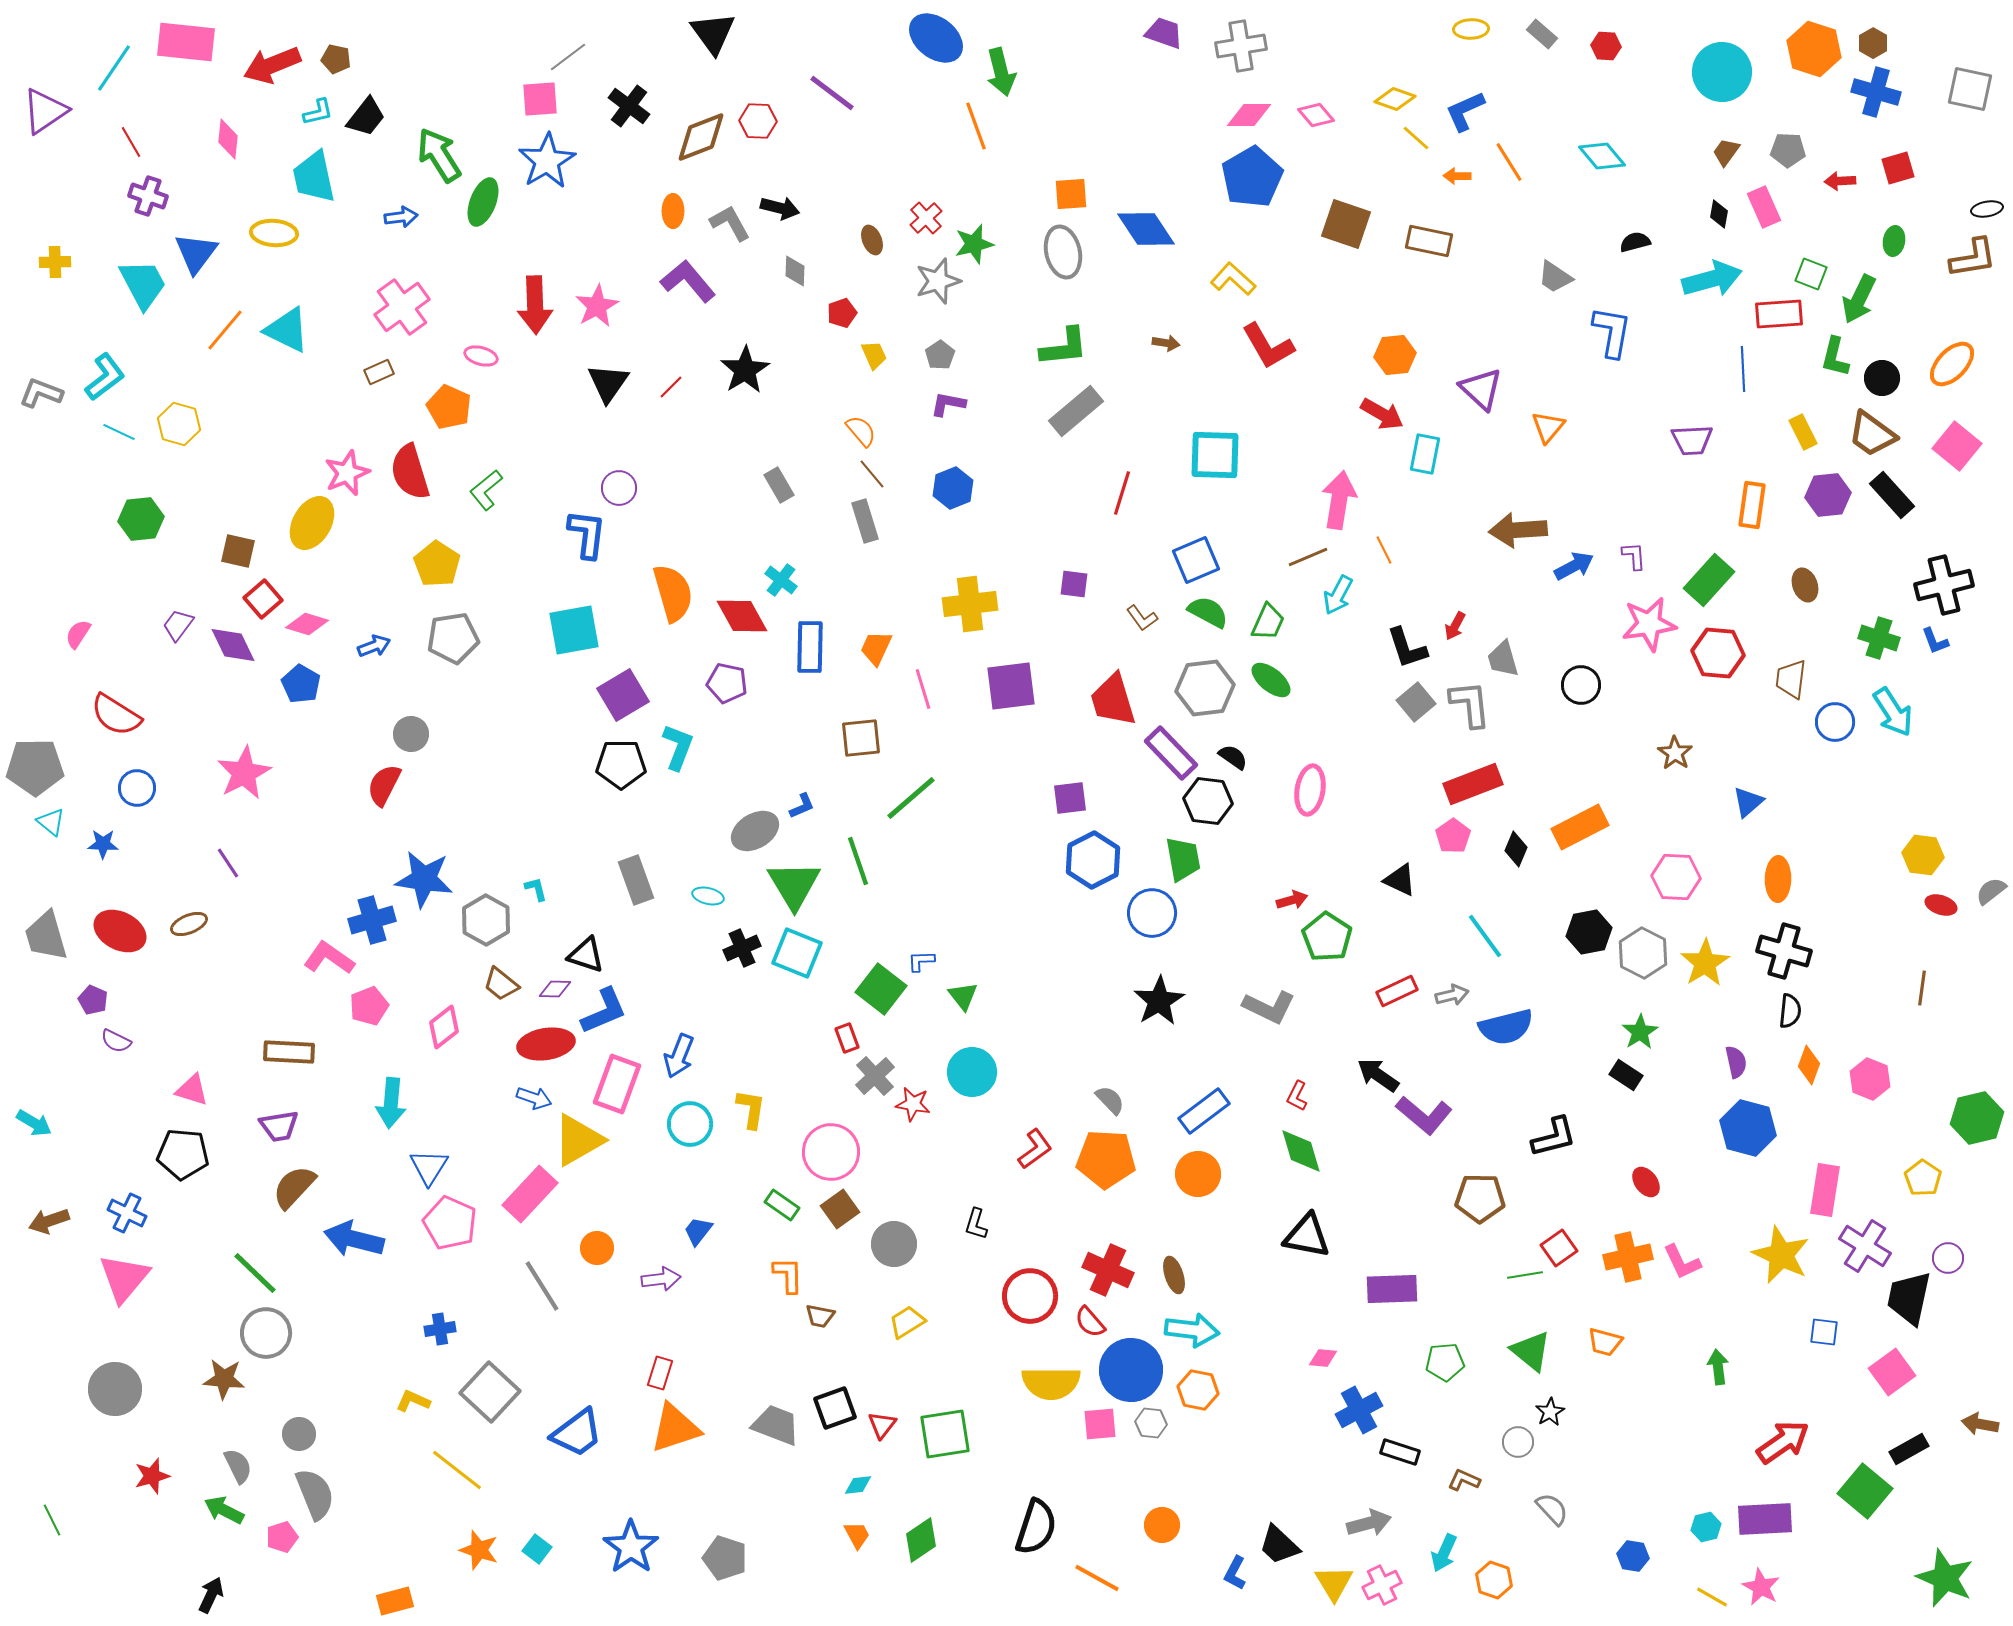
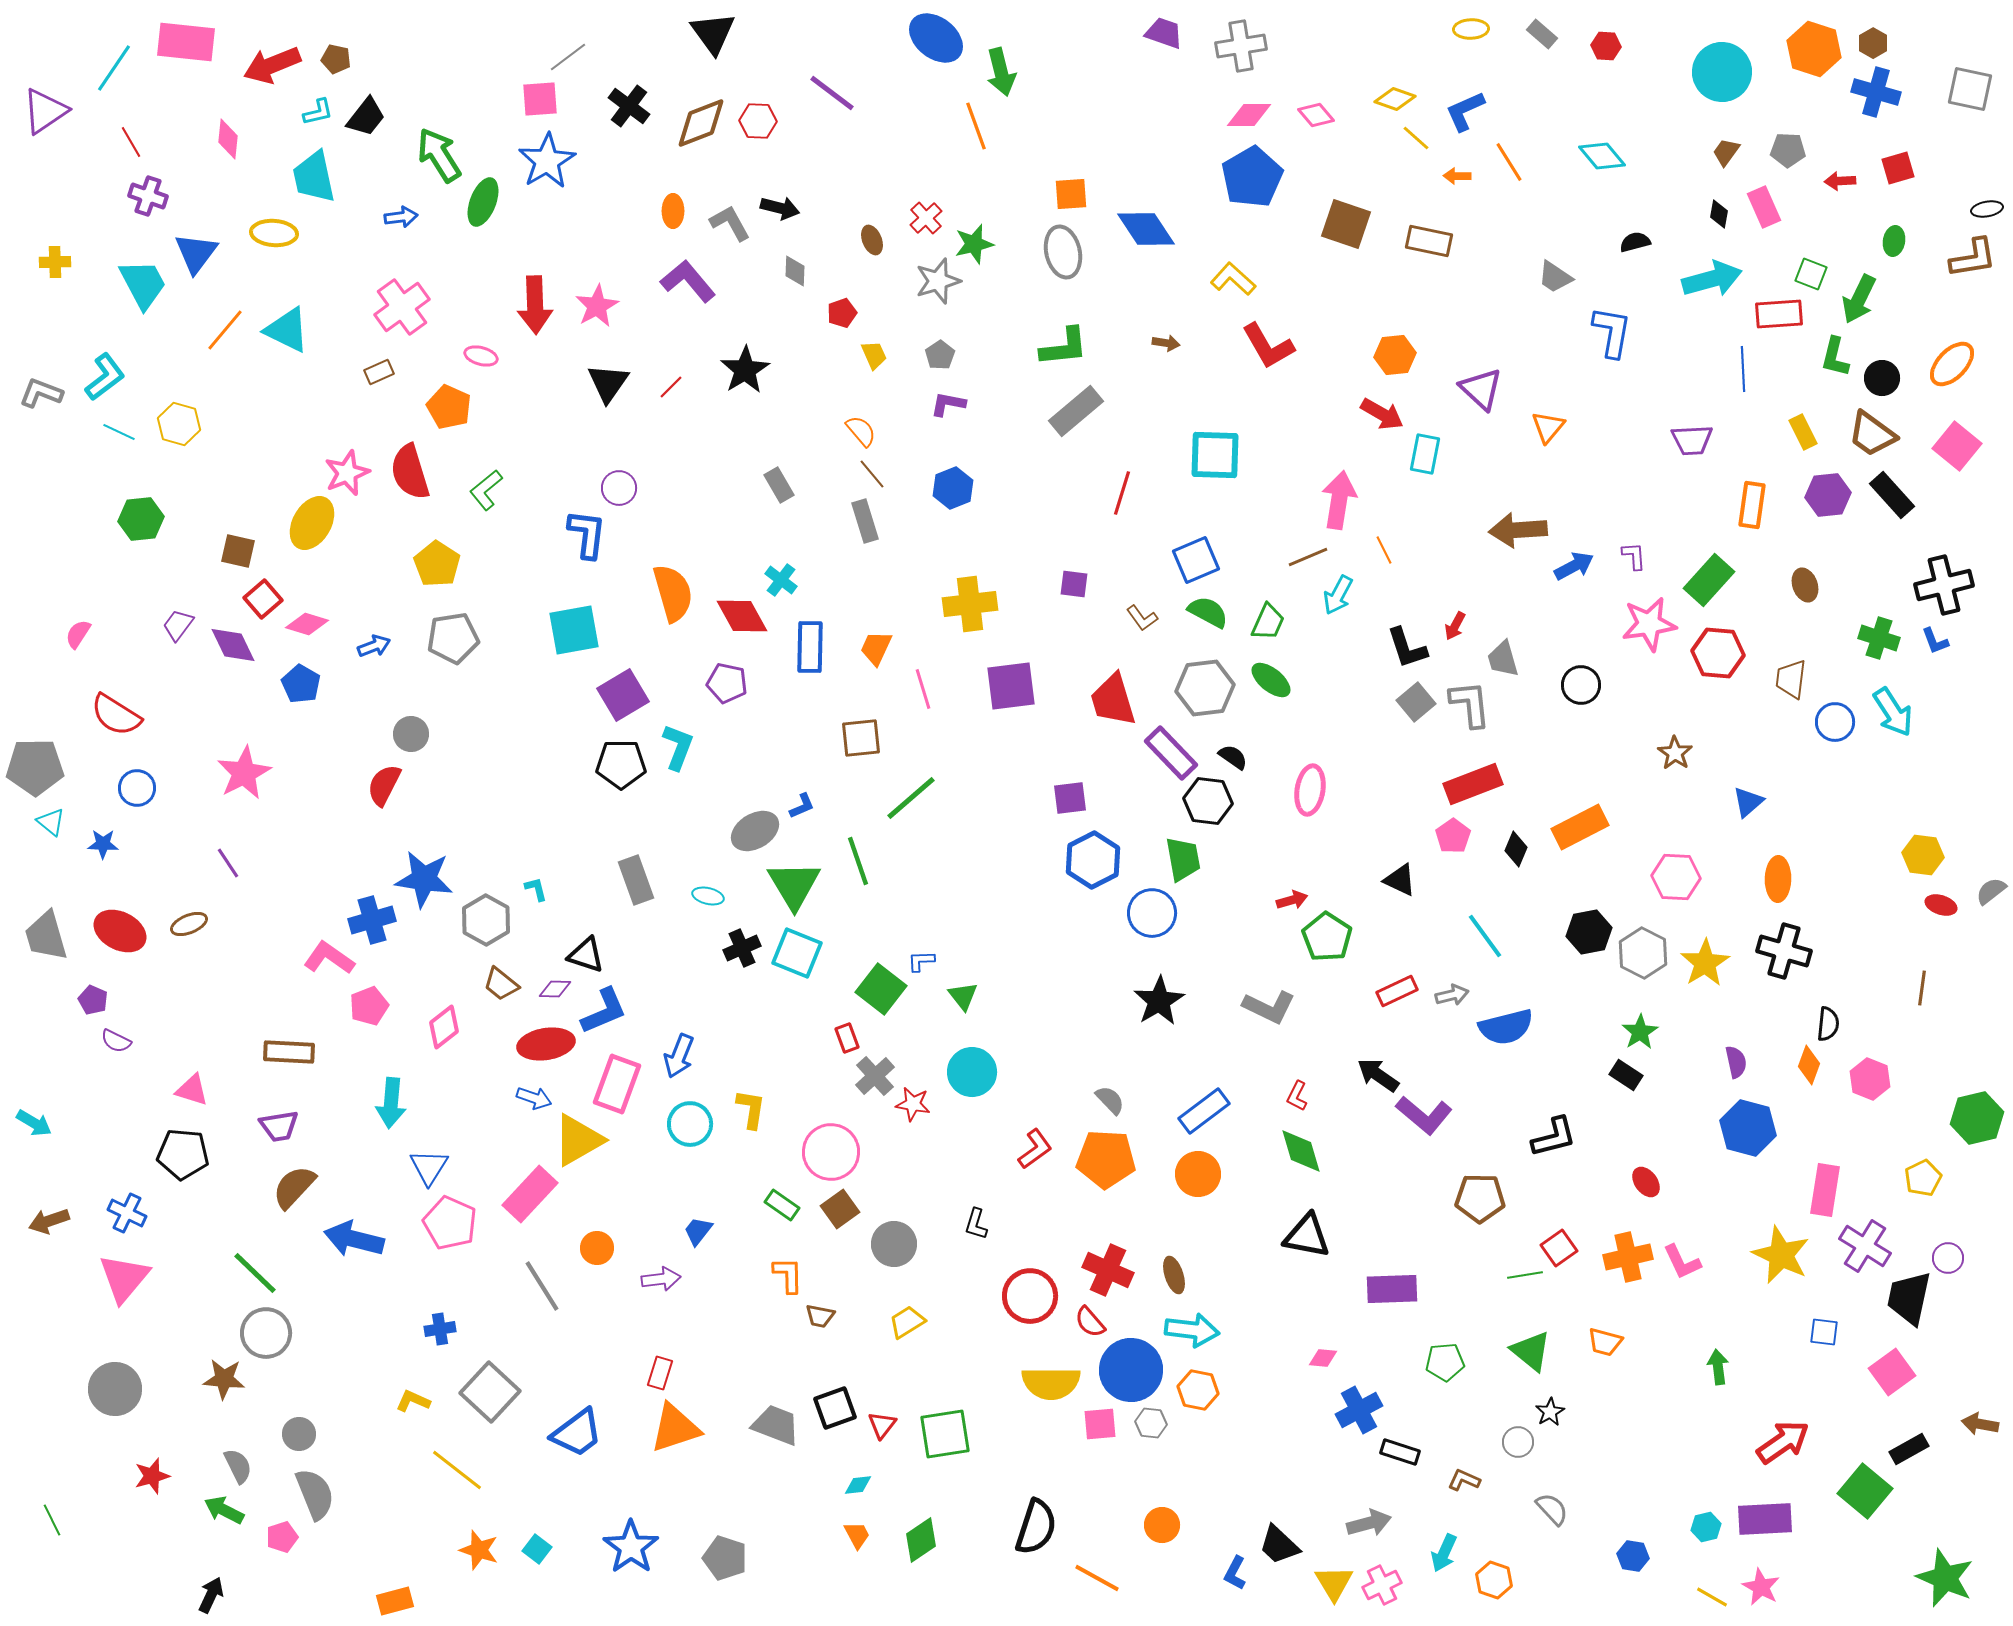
brown diamond at (701, 137): moved 14 px up
black semicircle at (1790, 1011): moved 38 px right, 13 px down
yellow pentagon at (1923, 1178): rotated 12 degrees clockwise
